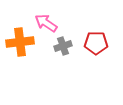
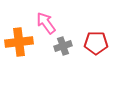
pink arrow: rotated 20 degrees clockwise
orange cross: moved 1 px left
